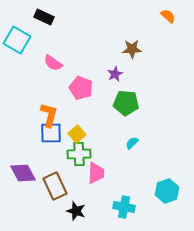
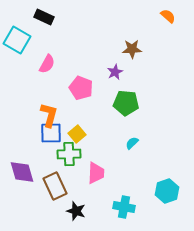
pink semicircle: moved 6 px left, 1 px down; rotated 96 degrees counterclockwise
purple star: moved 2 px up
green cross: moved 10 px left
purple diamond: moved 1 px left, 1 px up; rotated 12 degrees clockwise
